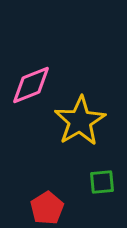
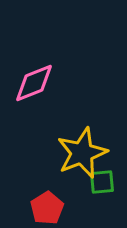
pink diamond: moved 3 px right, 2 px up
yellow star: moved 2 px right, 32 px down; rotated 9 degrees clockwise
